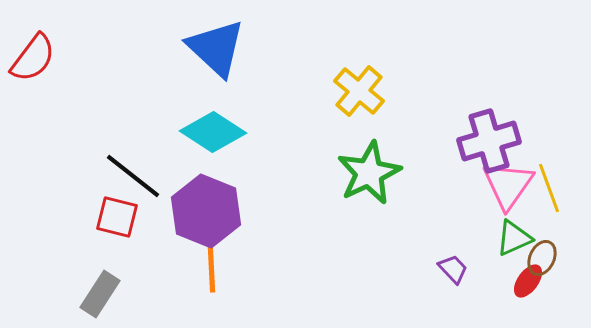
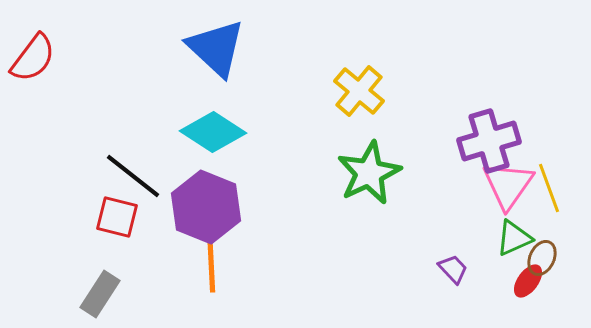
purple hexagon: moved 4 px up
